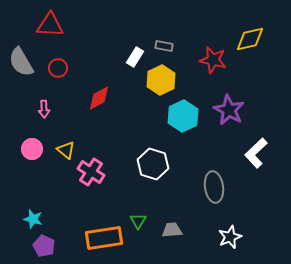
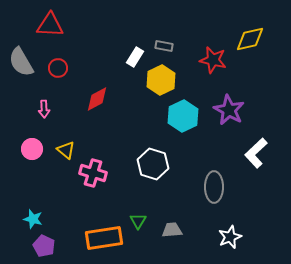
red diamond: moved 2 px left, 1 px down
pink cross: moved 2 px right, 1 px down; rotated 16 degrees counterclockwise
gray ellipse: rotated 8 degrees clockwise
